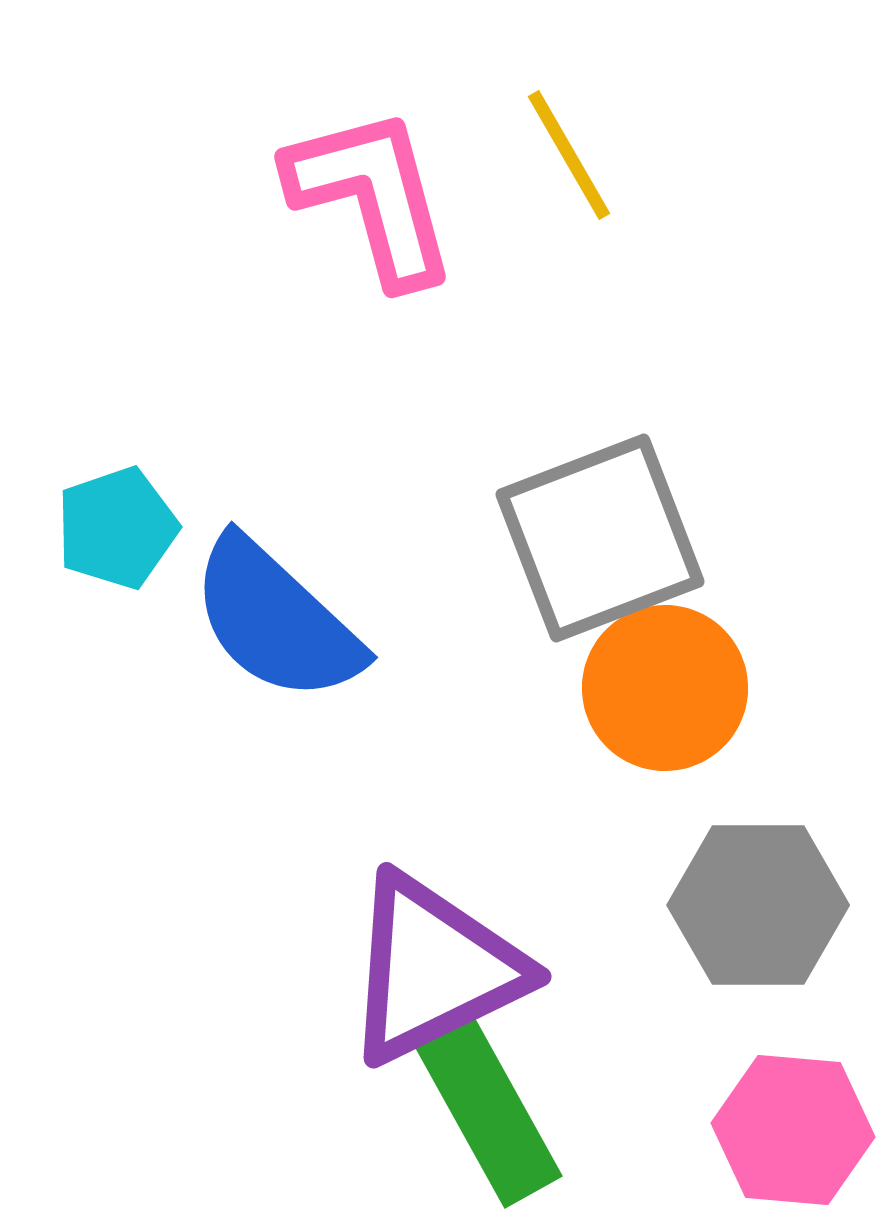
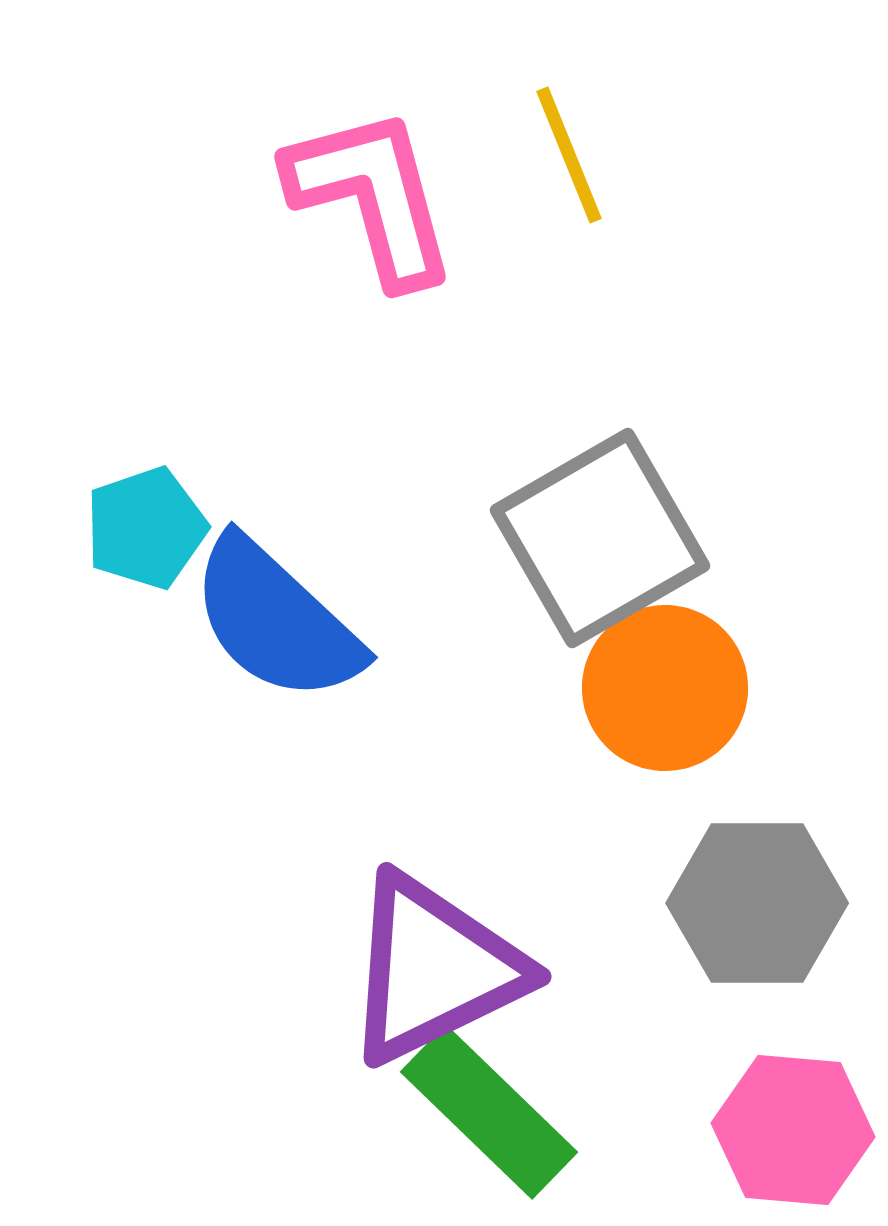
yellow line: rotated 8 degrees clockwise
cyan pentagon: moved 29 px right
gray square: rotated 9 degrees counterclockwise
gray hexagon: moved 1 px left, 2 px up
green rectangle: rotated 17 degrees counterclockwise
